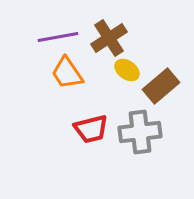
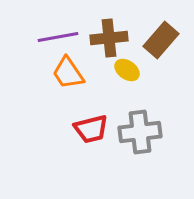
brown cross: rotated 27 degrees clockwise
orange trapezoid: moved 1 px right
brown rectangle: moved 46 px up; rotated 9 degrees counterclockwise
